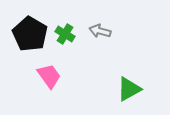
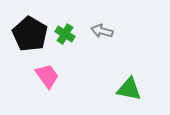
gray arrow: moved 2 px right
pink trapezoid: moved 2 px left
green triangle: rotated 40 degrees clockwise
